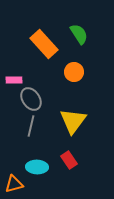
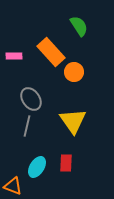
green semicircle: moved 8 px up
orange rectangle: moved 7 px right, 8 px down
pink rectangle: moved 24 px up
yellow triangle: rotated 12 degrees counterclockwise
gray line: moved 4 px left
red rectangle: moved 3 px left, 3 px down; rotated 36 degrees clockwise
cyan ellipse: rotated 60 degrees counterclockwise
orange triangle: moved 1 px left, 2 px down; rotated 36 degrees clockwise
